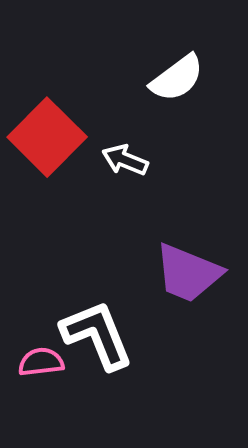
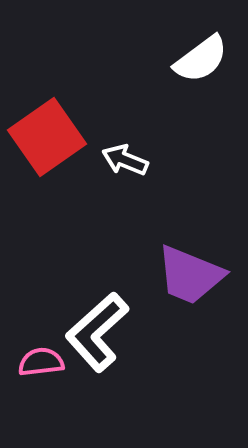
white semicircle: moved 24 px right, 19 px up
red square: rotated 10 degrees clockwise
purple trapezoid: moved 2 px right, 2 px down
white L-shape: moved 3 px up; rotated 110 degrees counterclockwise
